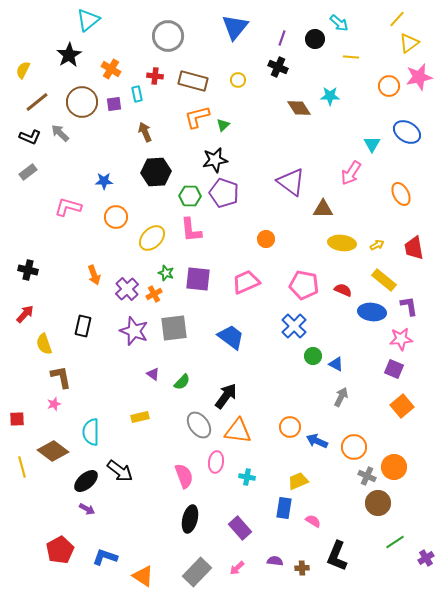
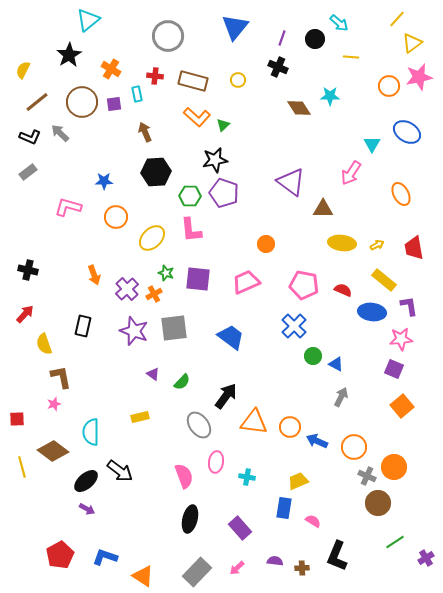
yellow triangle at (409, 43): moved 3 px right
orange L-shape at (197, 117): rotated 124 degrees counterclockwise
orange circle at (266, 239): moved 5 px down
orange triangle at (238, 431): moved 16 px right, 9 px up
red pentagon at (60, 550): moved 5 px down
